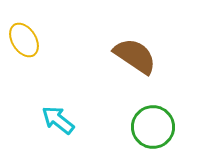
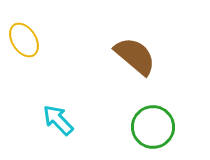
brown semicircle: rotated 6 degrees clockwise
cyan arrow: rotated 8 degrees clockwise
